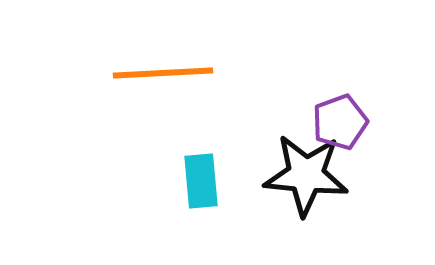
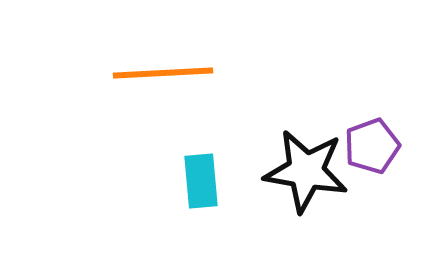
purple pentagon: moved 32 px right, 24 px down
black star: moved 4 px up; rotated 4 degrees clockwise
